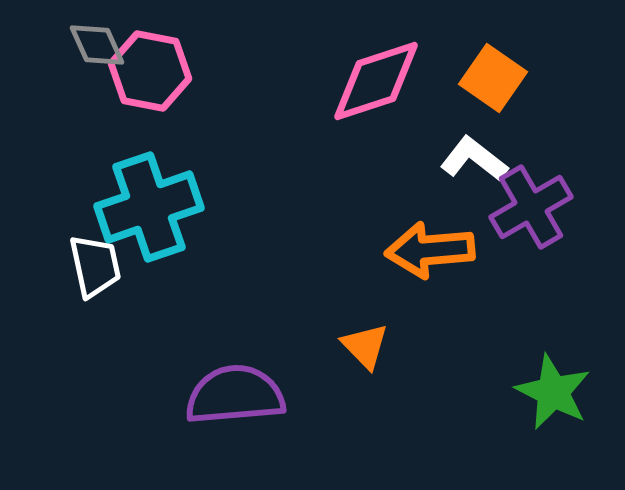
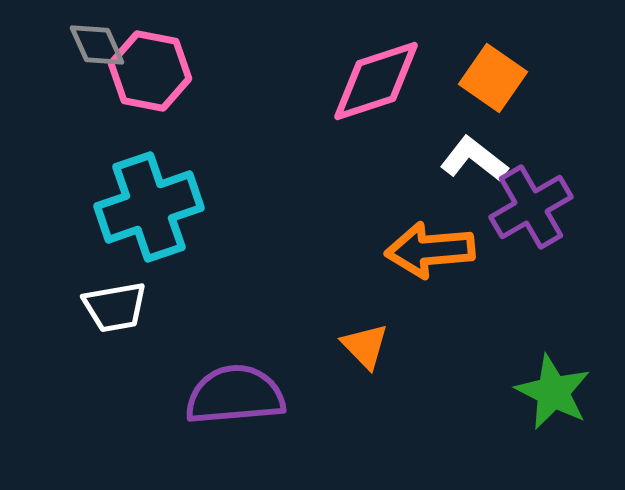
white trapezoid: moved 20 px right, 41 px down; rotated 92 degrees clockwise
